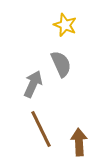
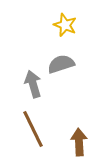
gray semicircle: rotated 84 degrees counterclockwise
gray arrow: rotated 40 degrees counterclockwise
brown line: moved 8 px left
